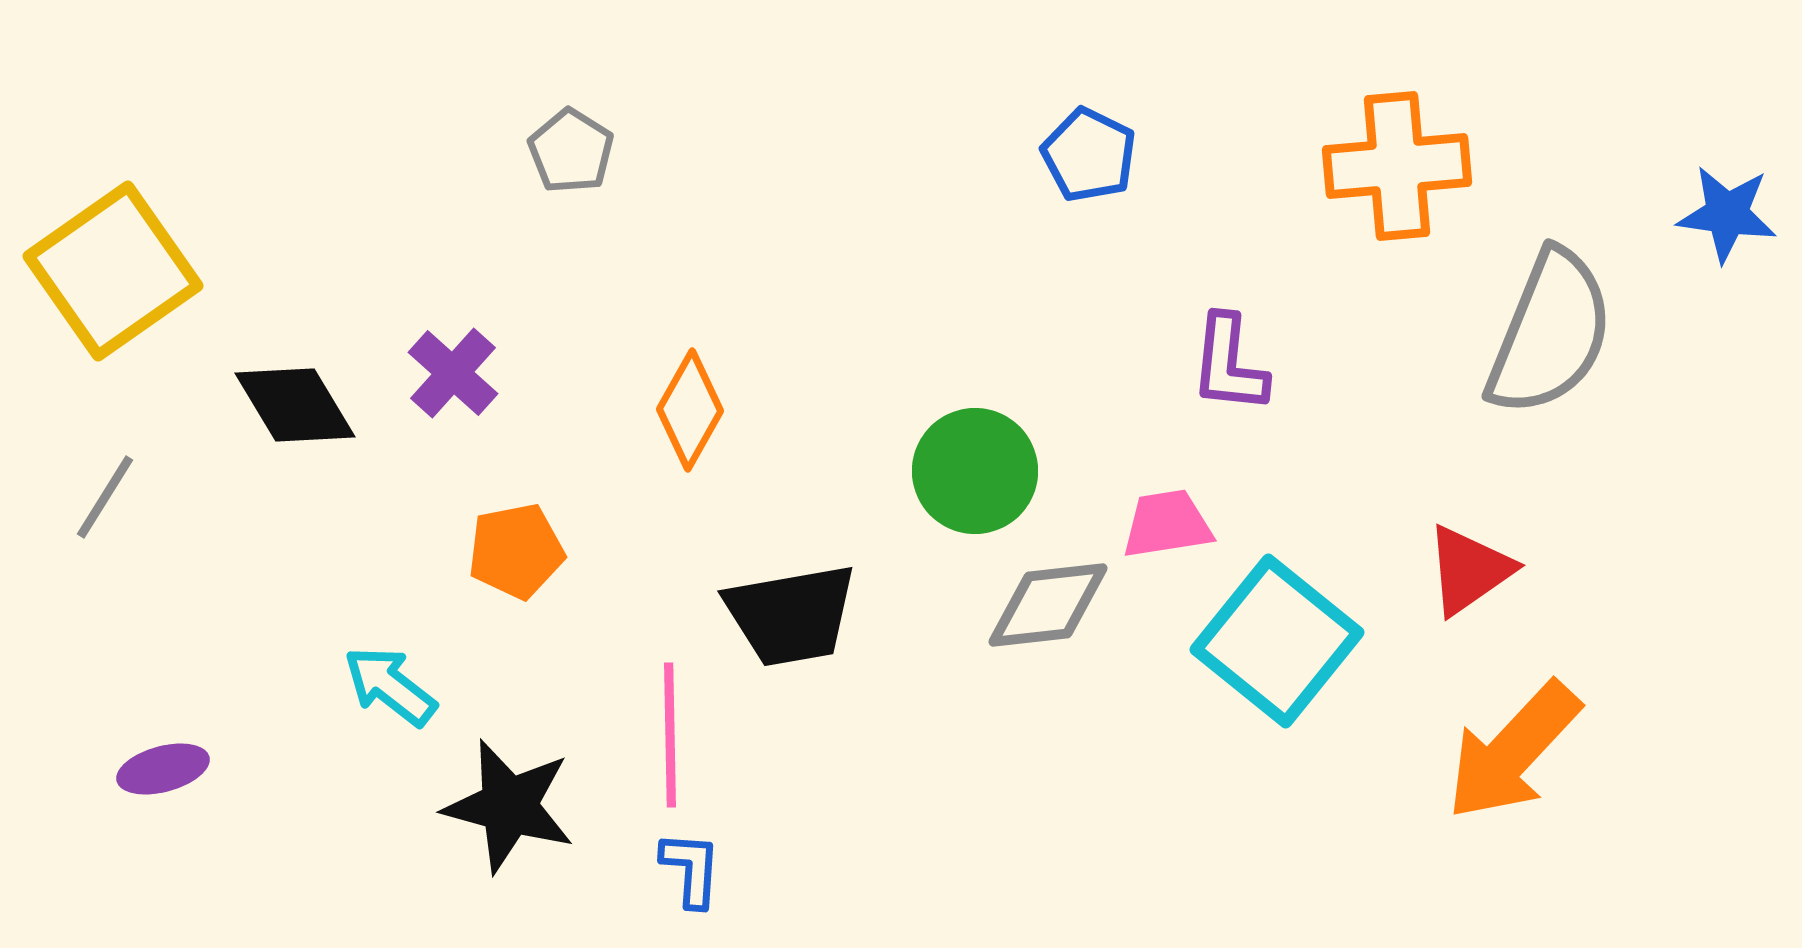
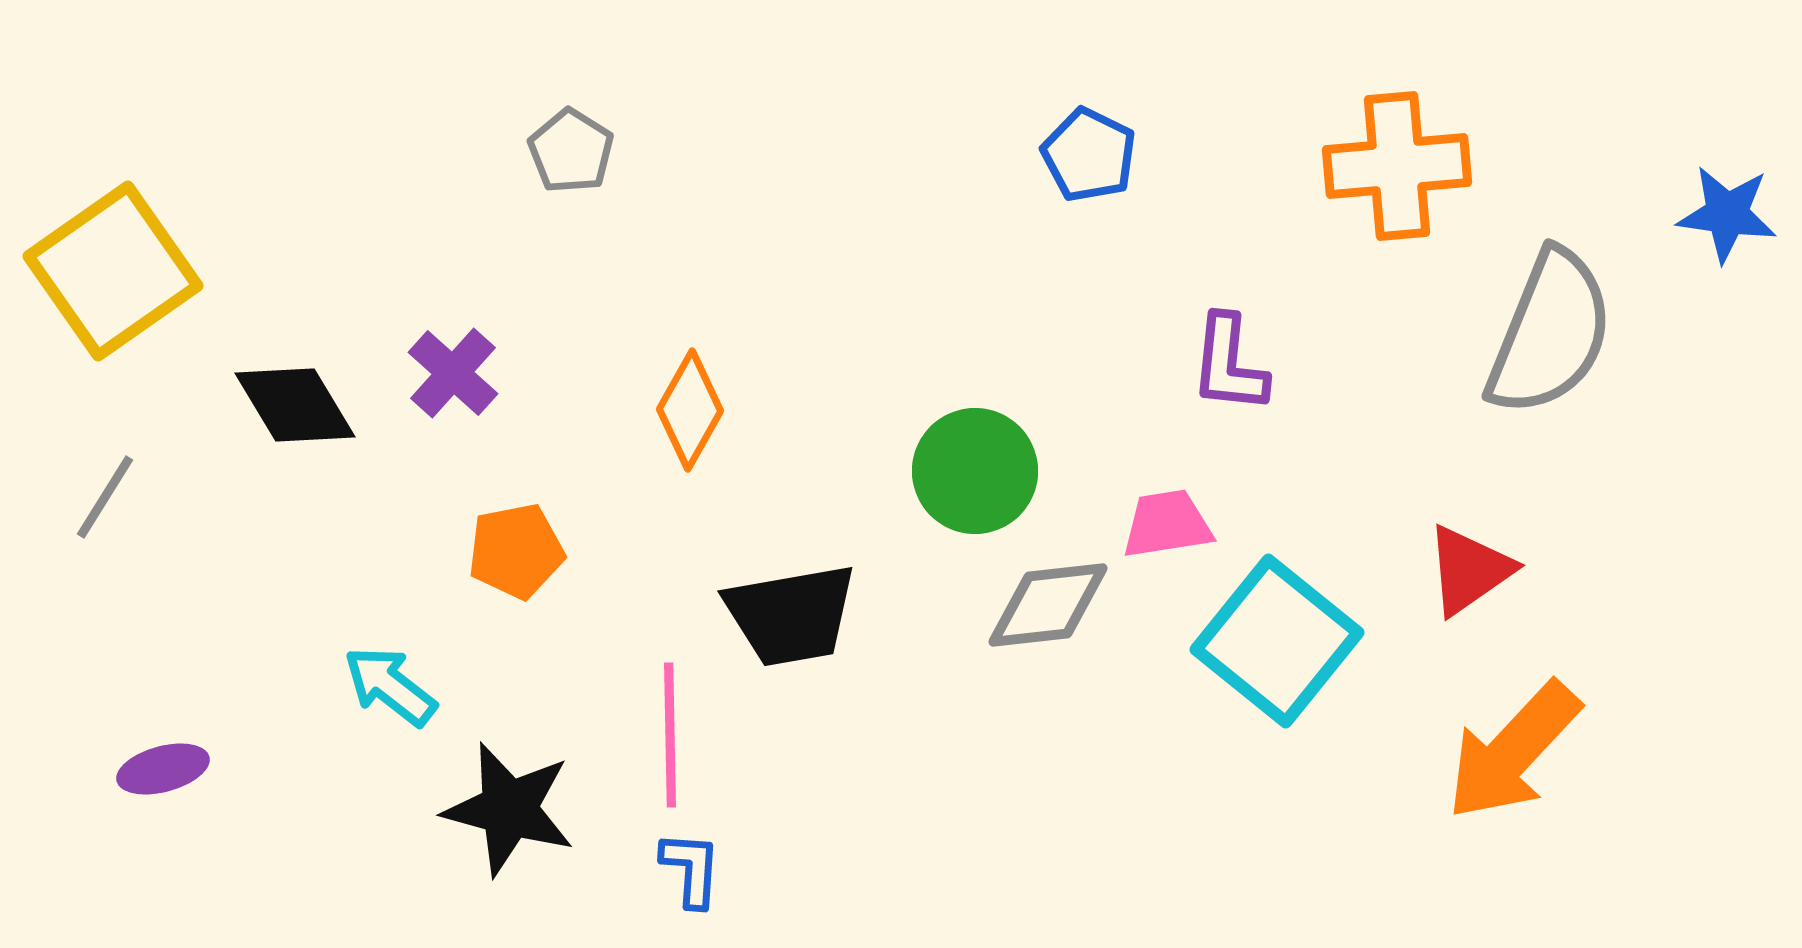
black star: moved 3 px down
